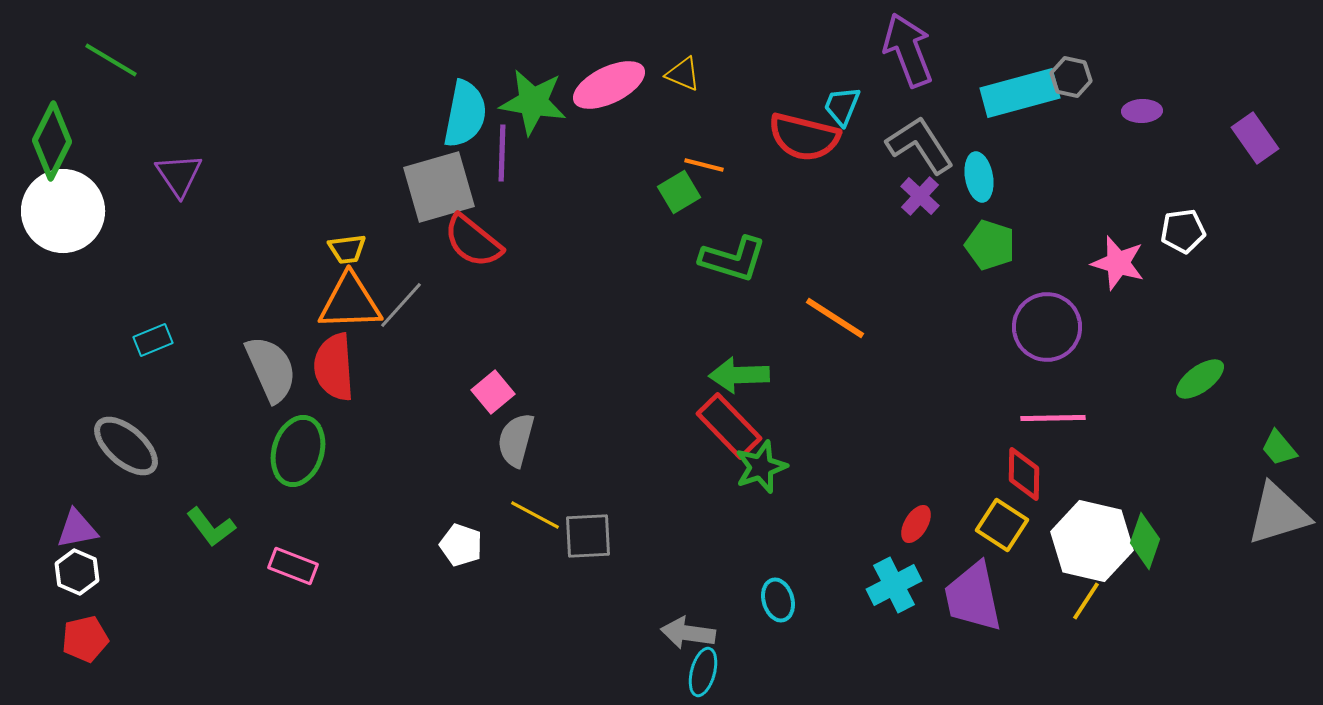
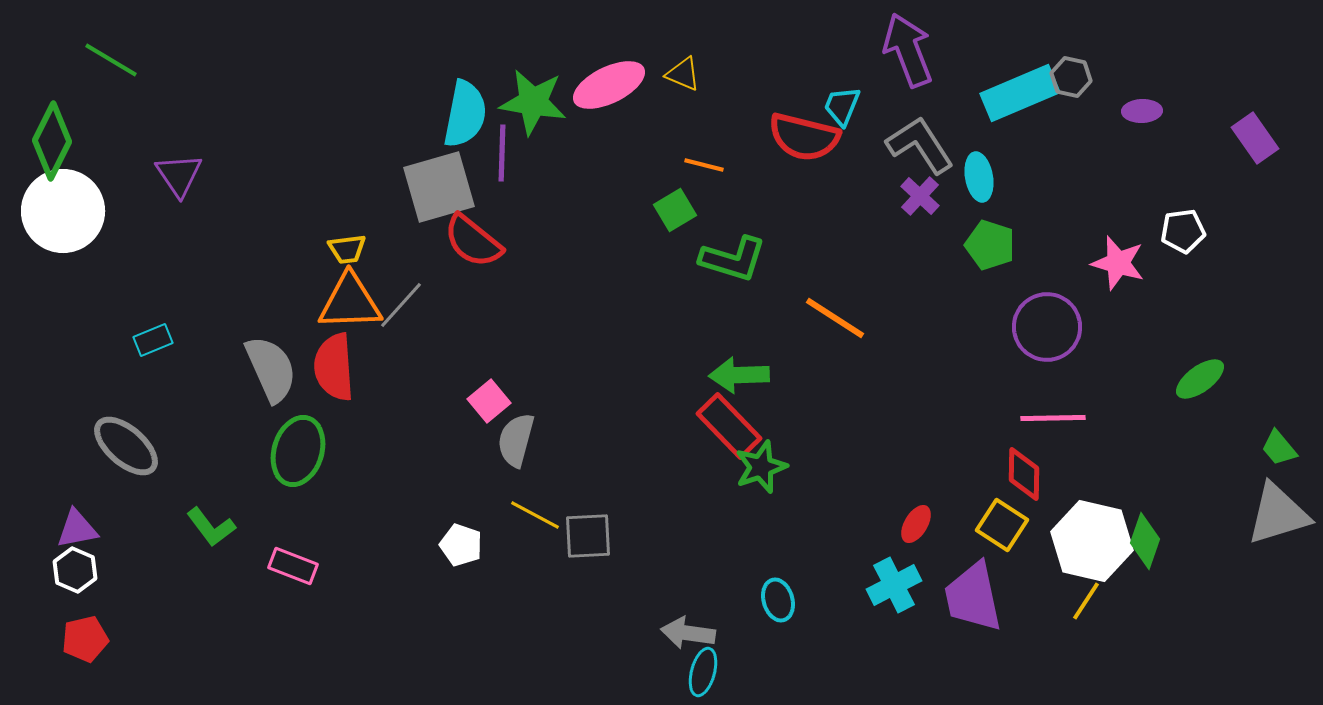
cyan rectangle at (1020, 93): rotated 8 degrees counterclockwise
green square at (679, 192): moved 4 px left, 18 px down
pink square at (493, 392): moved 4 px left, 9 px down
white hexagon at (77, 572): moved 2 px left, 2 px up
